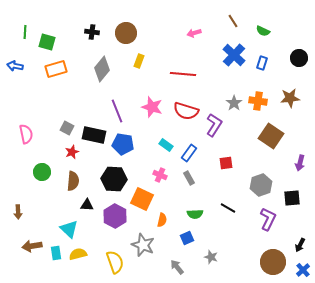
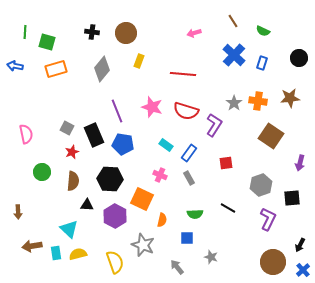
black rectangle at (94, 135): rotated 55 degrees clockwise
black hexagon at (114, 179): moved 4 px left
blue square at (187, 238): rotated 24 degrees clockwise
